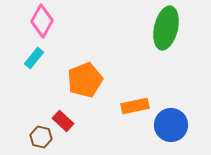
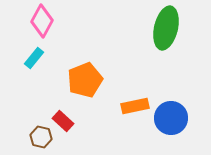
blue circle: moved 7 px up
